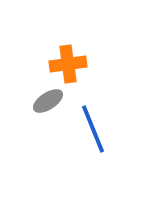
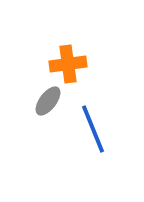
gray ellipse: rotated 20 degrees counterclockwise
